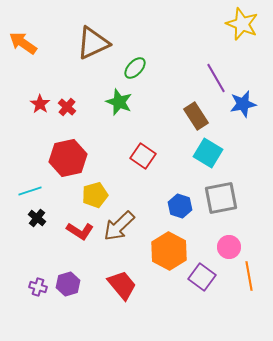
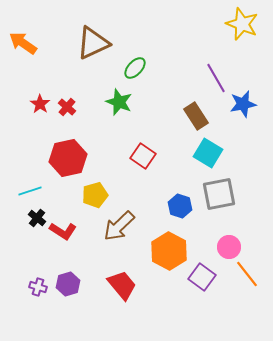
gray square: moved 2 px left, 4 px up
red L-shape: moved 17 px left
orange line: moved 2 px left, 2 px up; rotated 28 degrees counterclockwise
